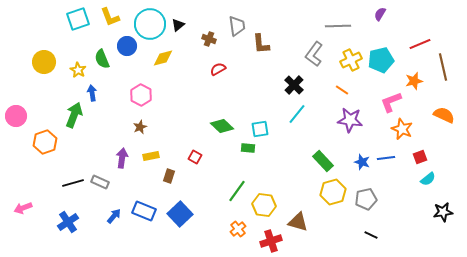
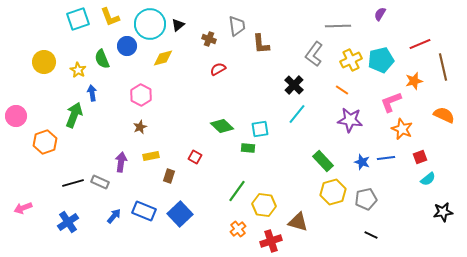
purple arrow at (122, 158): moved 1 px left, 4 px down
